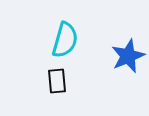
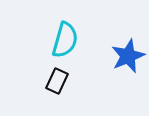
black rectangle: rotated 30 degrees clockwise
